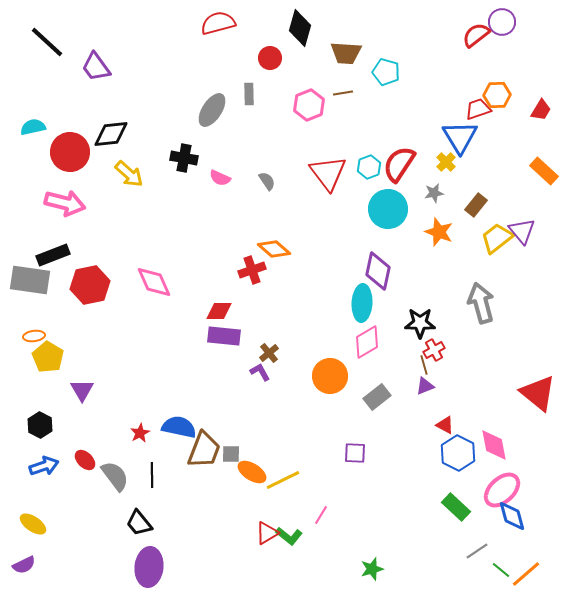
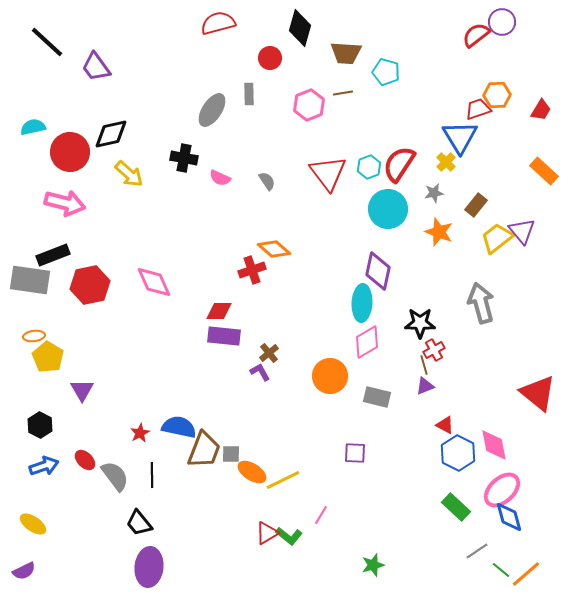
black diamond at (111, 134): rotated 6 degrees counterclockwise
gray rectangle at (377, 397): rotated 52 degrees clockwise
blue diamond at (512, 516): moved 3 px left, 1 px down
purple semicircle at (24, 565): moved 6 px down
green star at (372, 569): moved 1 px right, 4 px up
